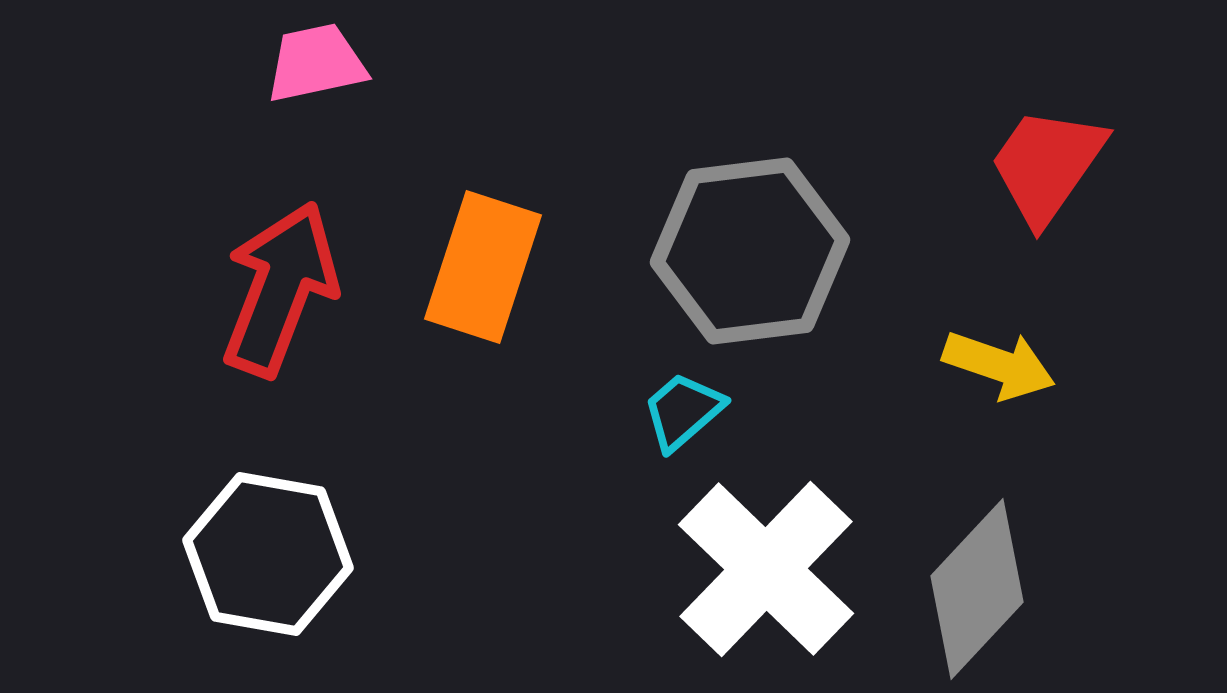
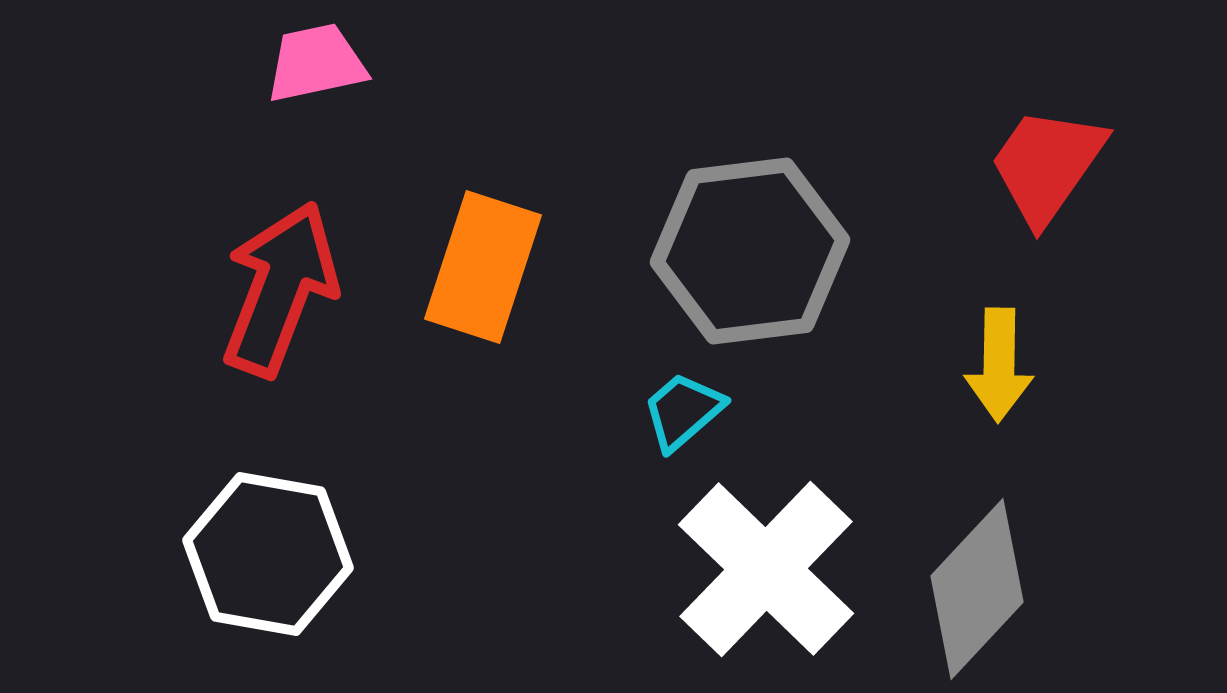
yellow arrow: rotated 72 degrees clockwise
